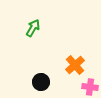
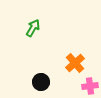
orange cross: moved 2 px up
pink cross: moved 1 px up; rotated 14 degrees counterclockwise
